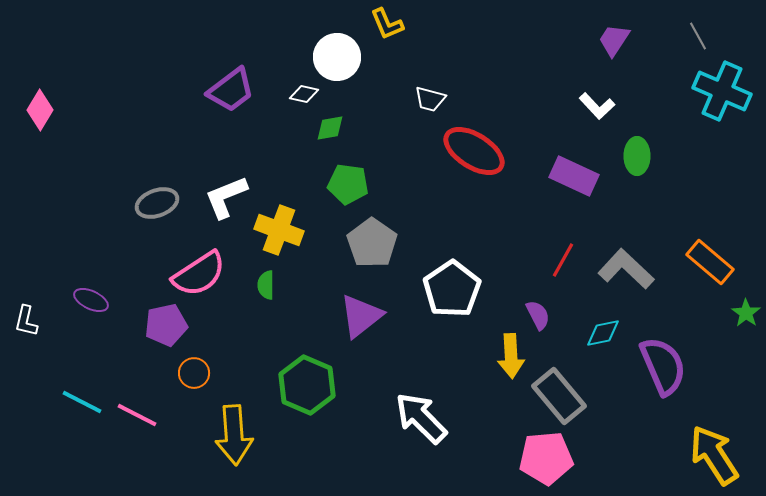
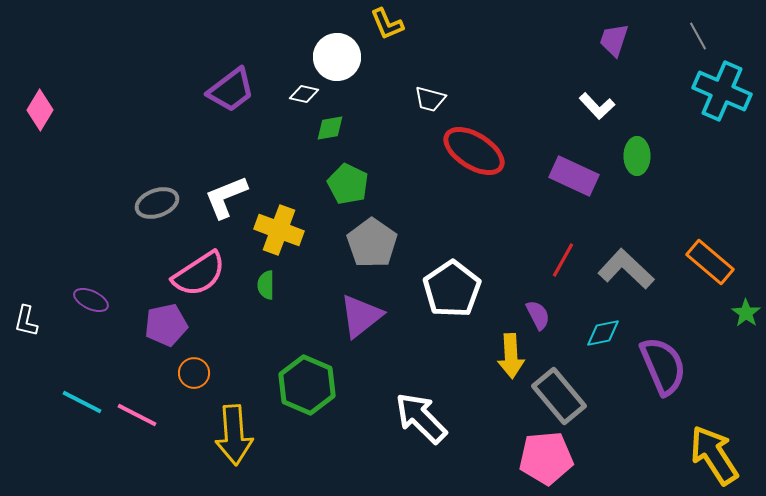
purple trapezoid at (614, 40): rotated 15 degrees counterclockwise
green pentagon at (348, 184): rotated 18 degrees clockwise
